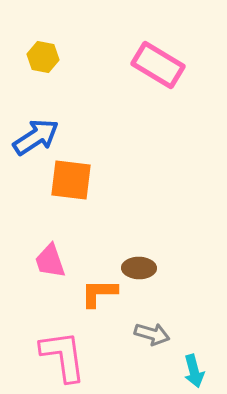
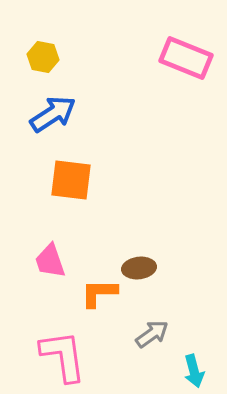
pink rectangle: moved 28 px right, 7 px up; rotated 9 degrees counterclockwise
blue arrow: moved 17 px right, 23 px up
brown ellipse: rotated 8 degrees counterclockwise
gray arrow: rotated 52 degrees counterclockwise
